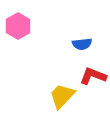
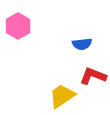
yellow trapezoid: rotated 12 degrees clockwise
